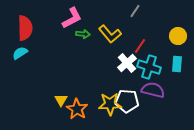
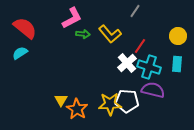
red semicircle: rotated 50 degrees counterclockwise
